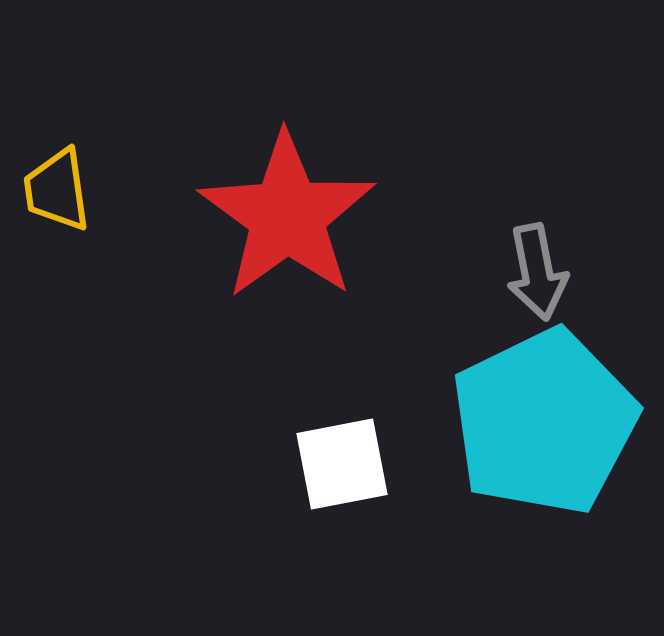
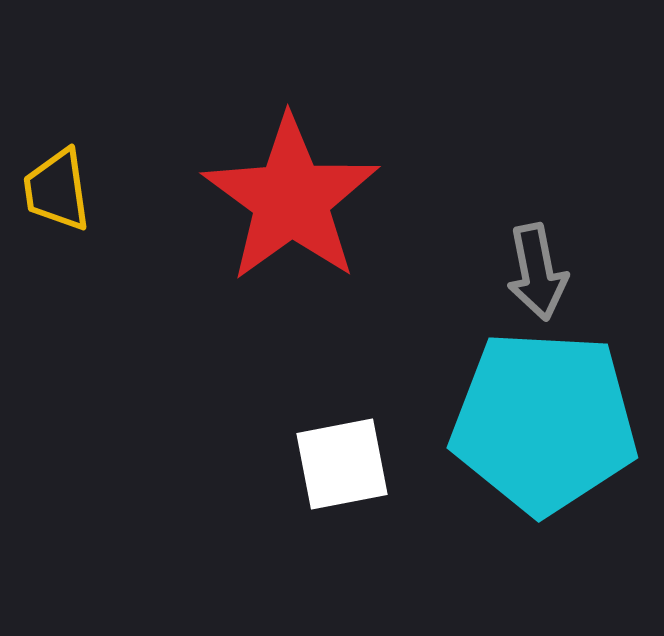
red star: moved 4 px right, 17 px up
cyan pentagon: rotated 29 degrees clockwise
